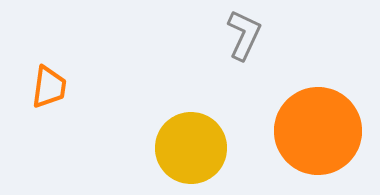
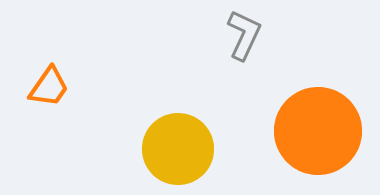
orange trapezoid: rotated 27 degrees clockwise
yellow circle: moved 13 px left, 1 px down
